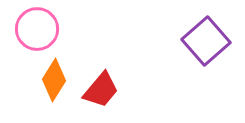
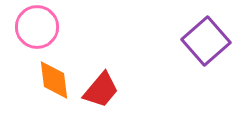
pink circle: moved 2 px up
orange diamond: rotated 39 degrees counterclockwise
